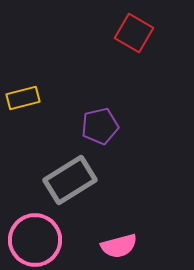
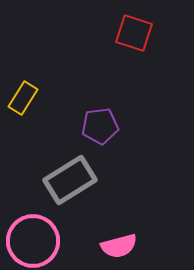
red square: rotated 12 degrees counterclockwise
yellow rectangle: rotated 44 degrees counterclockwise
purple pentagon: rotated 6 degrees clockwise
pink circle: moved 2 px left, 1 px down
